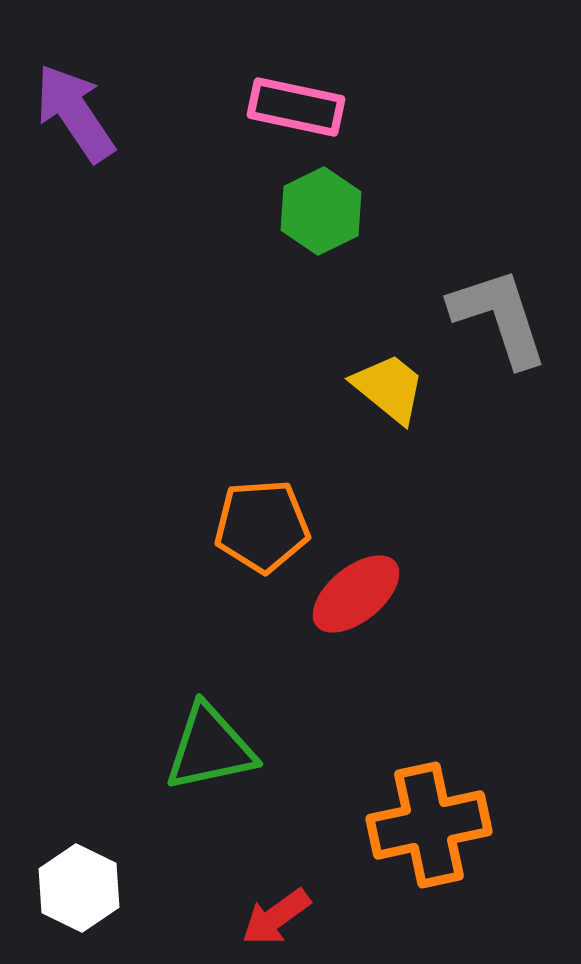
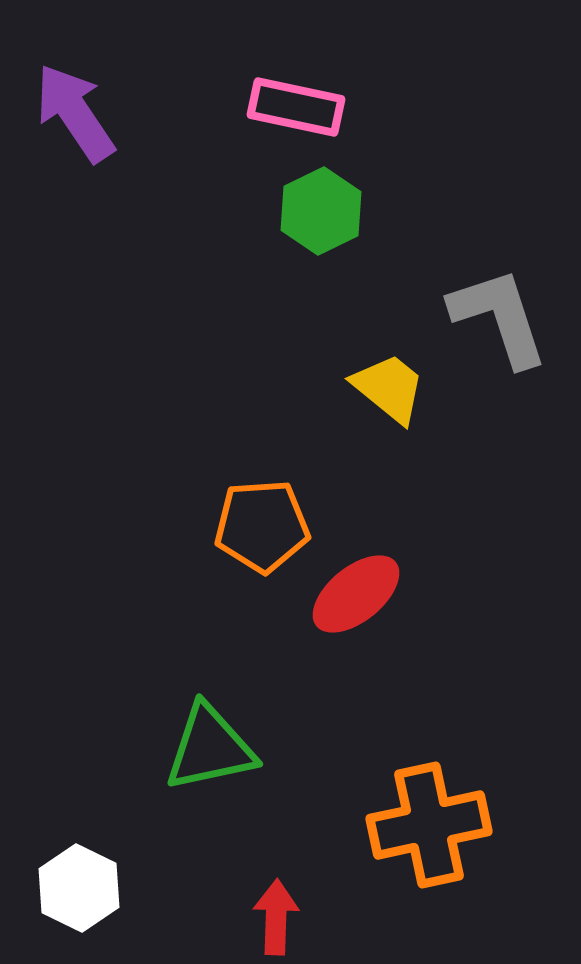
red arrow: rotated 128 degrees clockwise
